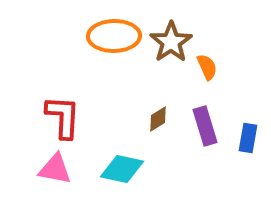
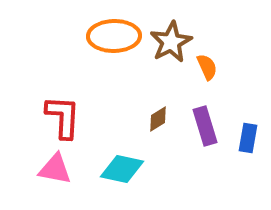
brown star: rotated 6 degrees clockwise
